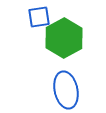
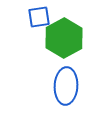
blue ellipse: moved 4 px up; rotated 15 degrees clockwise
